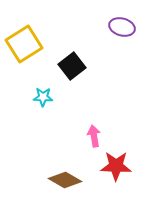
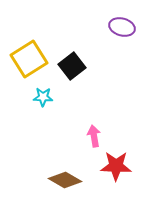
yellow square: moved 5 px right, 15 px down
